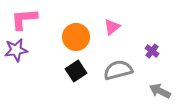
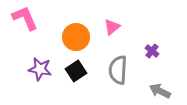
pink L-shape: moved 1 px right, 1 px up; rotated 72 degrees clockwise
purple star: moved 24 px right, 19 px down; rotated 20 degrees clockwise
gray semicircle: rotated 72 degrees counterclockwise
